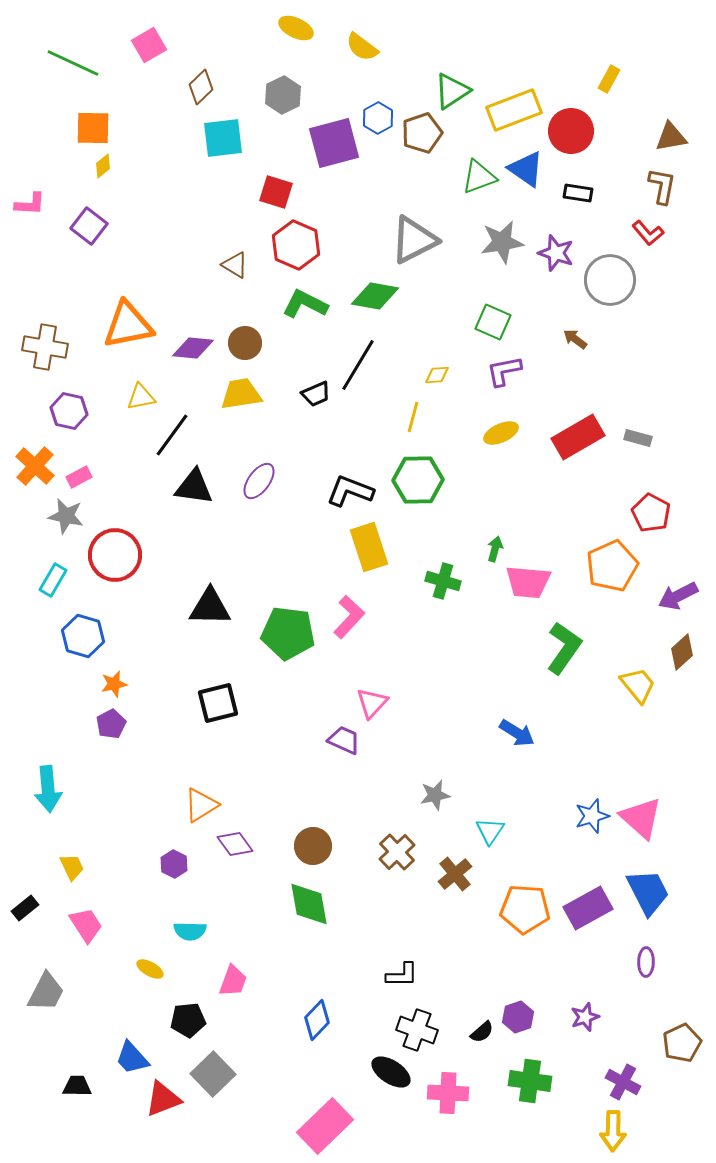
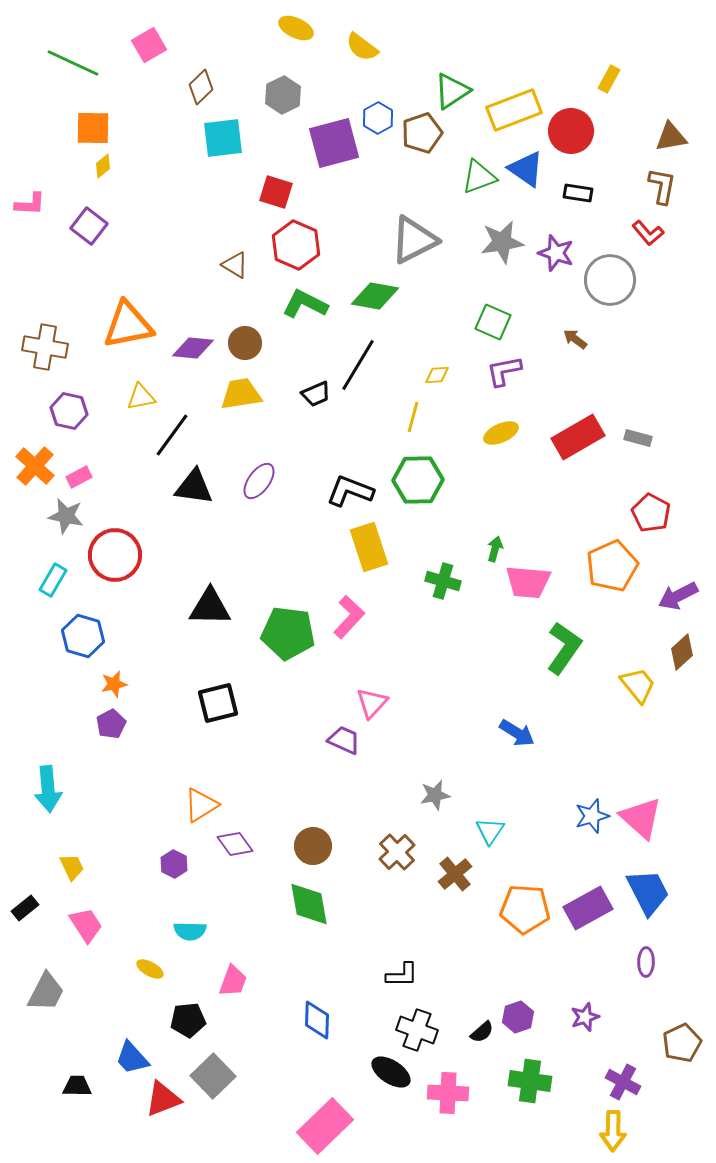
blue diamond at (317, 1020): rotated 42 degrees counterclockwise
gray square at (213, 1074): moved 2 px down
